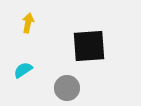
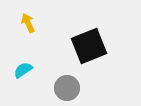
yellow arrow: rotated 36 degrees counterclockwise
black square: rotated 18 degrees counterclockwise
